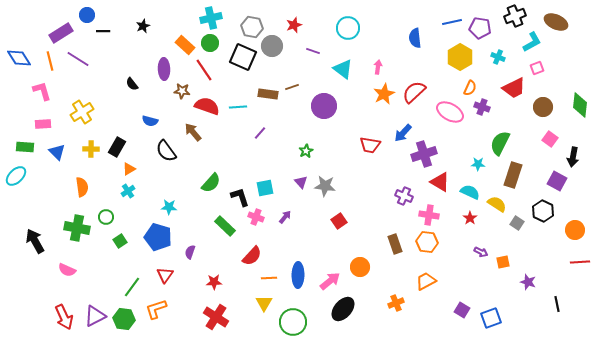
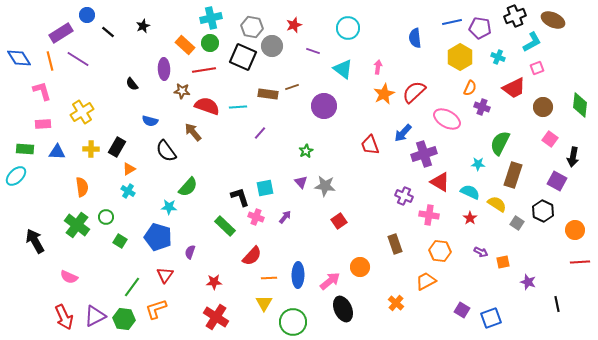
brown ellipse at (556, 22): moved 3 px left, 2 px up
black line at (103, 31): moved 5 px right, 1 px down; rotated 40 degrees clockwise
red line at (204, 70): rotated 65 degrees counterclockwise
pink ellipse at (450, 112): moved 3 px left, 7 px down
red trapezoid at (370, 145): rotated 60 degrees clockwise
green rectangle at (25, 147): moved 2 px down
blue triangle at (57, 152): rotated 42 degrees counterclockwise
green semicircle at (211, 183): moved 23 px left, 4 px down
cyan cross at (128, 191): rotated 24 degrees counterclockwise
green cross at (77, 228): moved 3 px up; rotated 25 degrees clockwise
green square at (120, 241): rotated 24 degrees counterclockwise
orange hexagon at (427, 242): moved 13 px right, 9 px down
pink semicircle at (67, 270): moved 2 px right, 7 px down
orange cross at (396, 303): rotated 28 degrees counterclockwise
black ellipse at (343, 309): rotated 65 degrees counterclockwise
